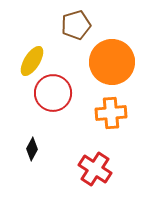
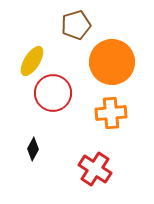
black diamond: moved 1 px right
